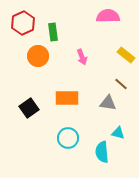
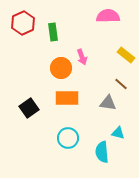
orange circle: moved 23 px right, 12 px down
